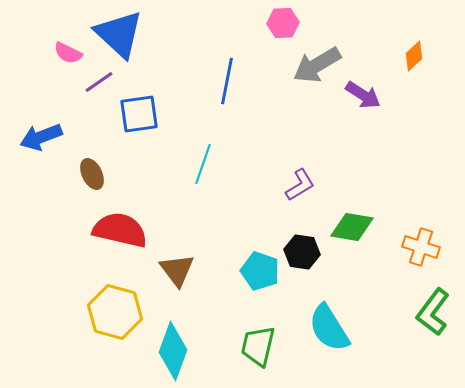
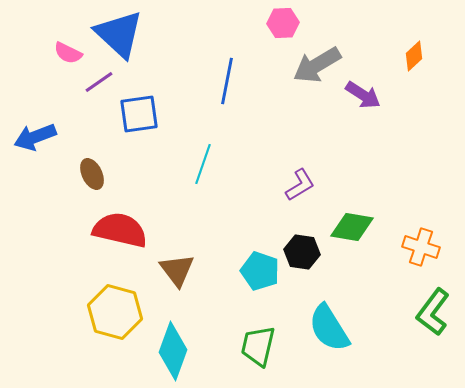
blue arrow: moved 6 px left
